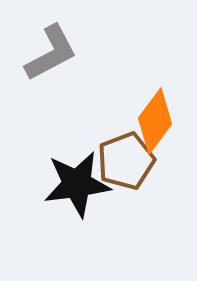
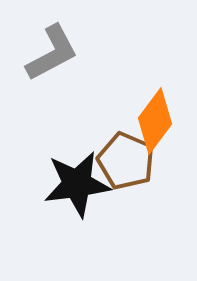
gray L-shape: moved 1 px right
brown pentagon: rotated 28 degrees counterclockwise
